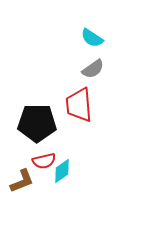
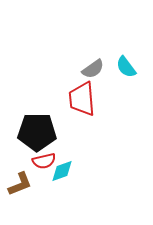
cyan semicircle: moved 34 px right, 29 px down; rotated 20 degrees clockwise
red trapezoid: moved 3 px right, 6 px up
black pentagon: moved 9 px down
cyan diamond: rotated 15 degrees clockwise
brown L-shape: moved 2 px left, 3 px down
